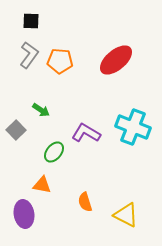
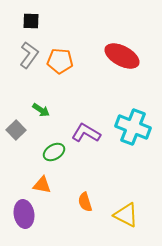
red ellipse: moved 6 px right, 4 px up; rotated 68 degrees clockwise
green ellipse: rotated 20 degrees clockwise
